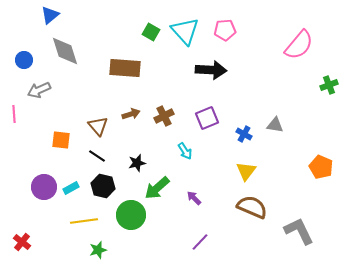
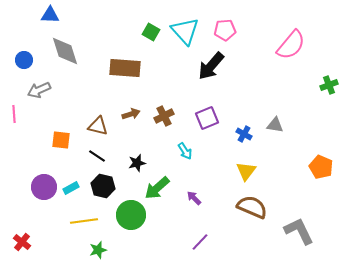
blue triangle: rotated 42 degrees clockwise
pink semicircle: moved 8 px left
black arrow: moved 4 px up; rotated 128 degrees clockwise
brown triangle: rotated 35 degrees counterclockwise
